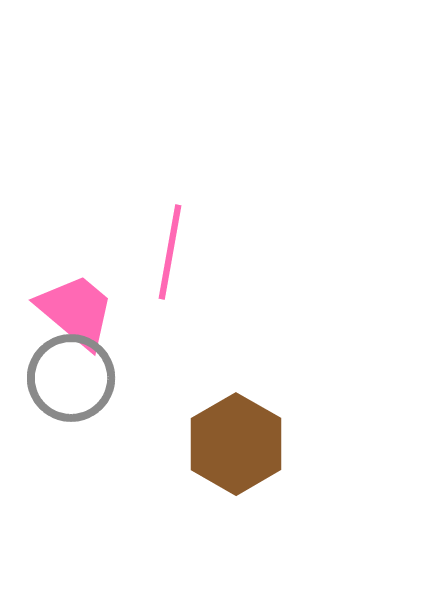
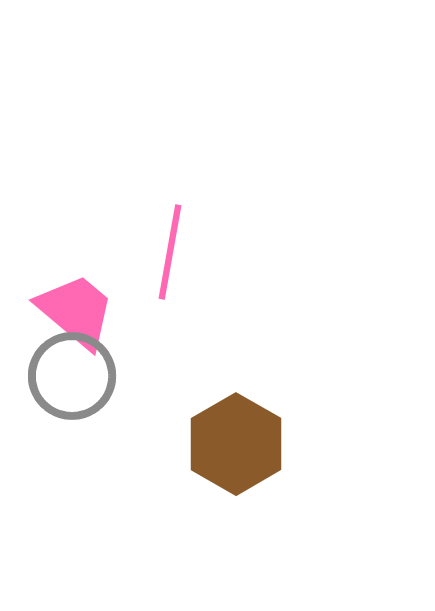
gray circle: moved 1 px right, 2 px up
